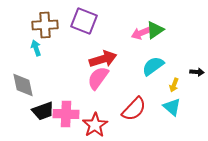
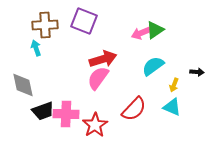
cyan triangle: rotated 18 degrees counterclockwise
